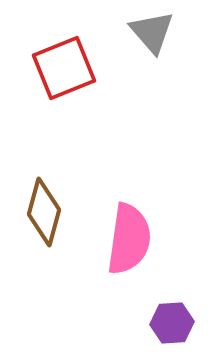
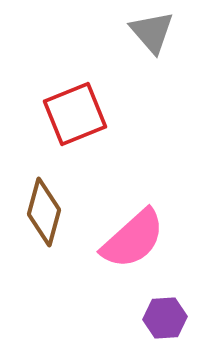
red square: moved 11 px right, 46 px down
pink semicircle: moved 4 px right; rotated 40 degrees clockwise
purple hexagon: moved 7 px left, 5 px up
